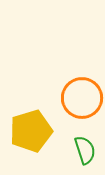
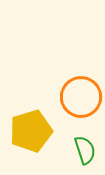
orange circle: moved 1 px left, 1 px up
